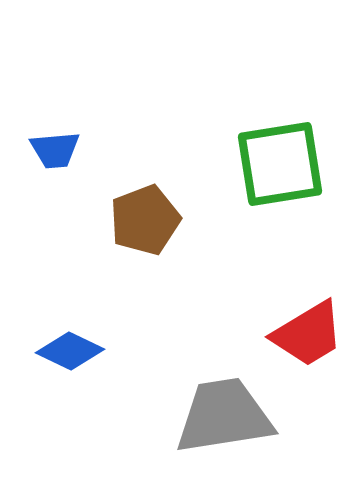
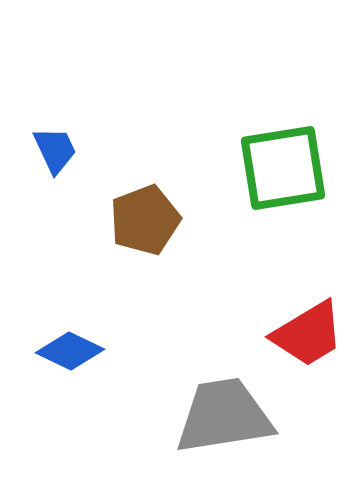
blue trapezoid: rotated 110 degrees counterclockwise
green square: moved 3 px right, 4 px down
